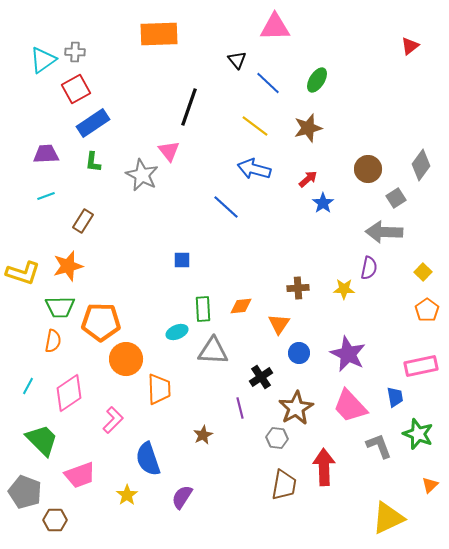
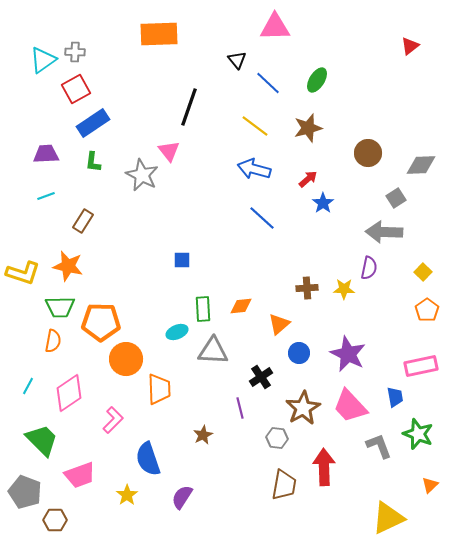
gray diamond at (421, 165): rotated 52 degrees clockwise
brown circle at (368, 169): moved 16 px up
blue line at (226, 207): moved 36 px right, 11 px down
orange star at (68, 266): rotated 28 degrees clockwise
brown cross at (298, 288): moved 9 px right
orange triangle at (279, 324): rotated 15 degrees clockwise
brown star at (296, 408): moved 7 px right
